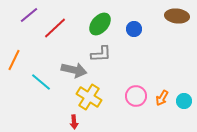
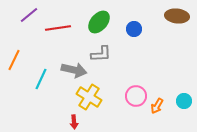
green ellipse: moved 1 px left, 2 px up
red line: moved 3 px right; rotated 35 degrees clockwise
cyan line: moved 3 px up; rotated 75 degrees clockwise
orange arrow: moved 5 px left, 8 px down
